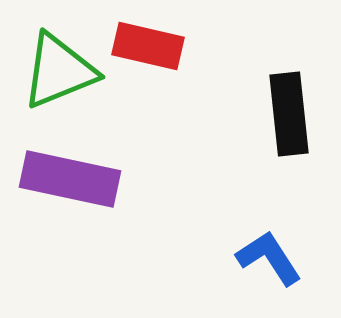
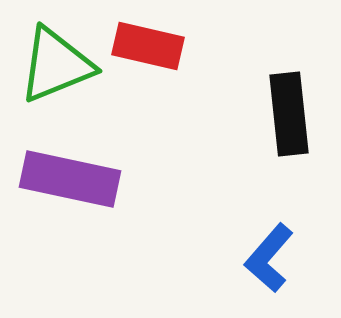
green triangle: moved 3 px left, 6 px up
blue L-shape: rotated 106 degrees counterclockwise
